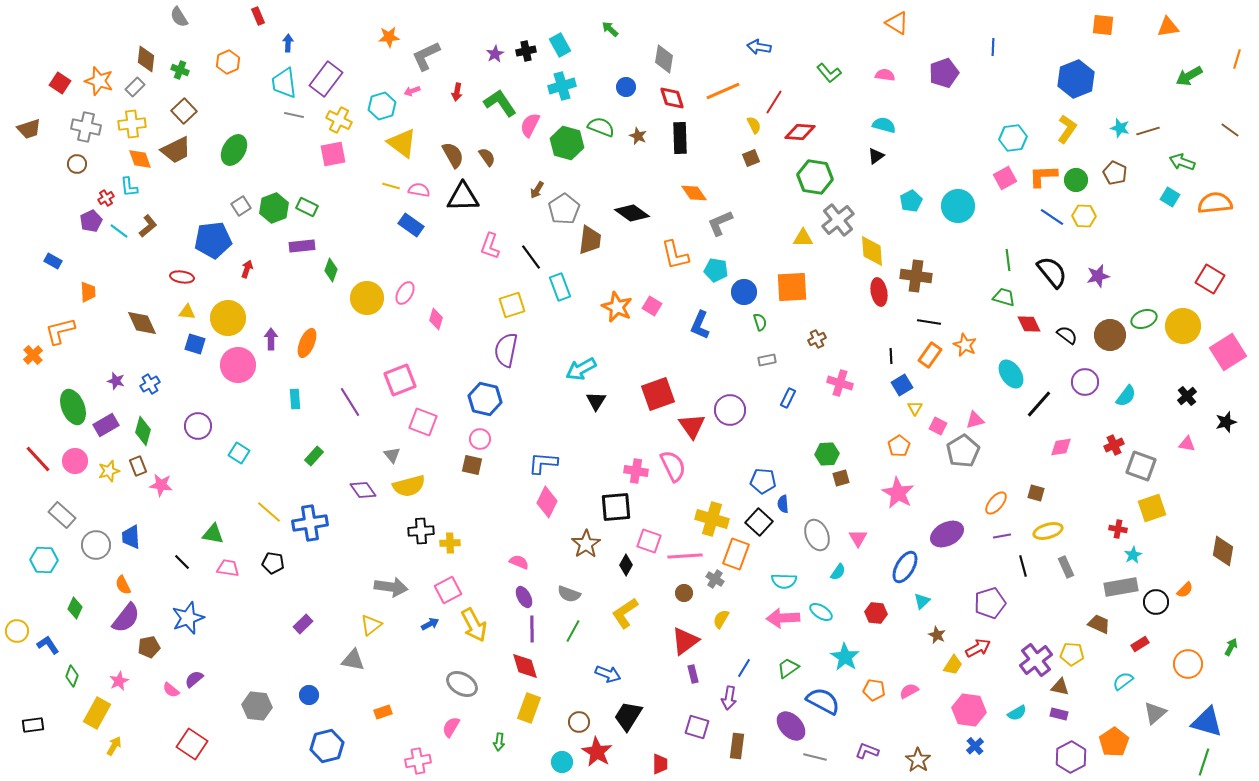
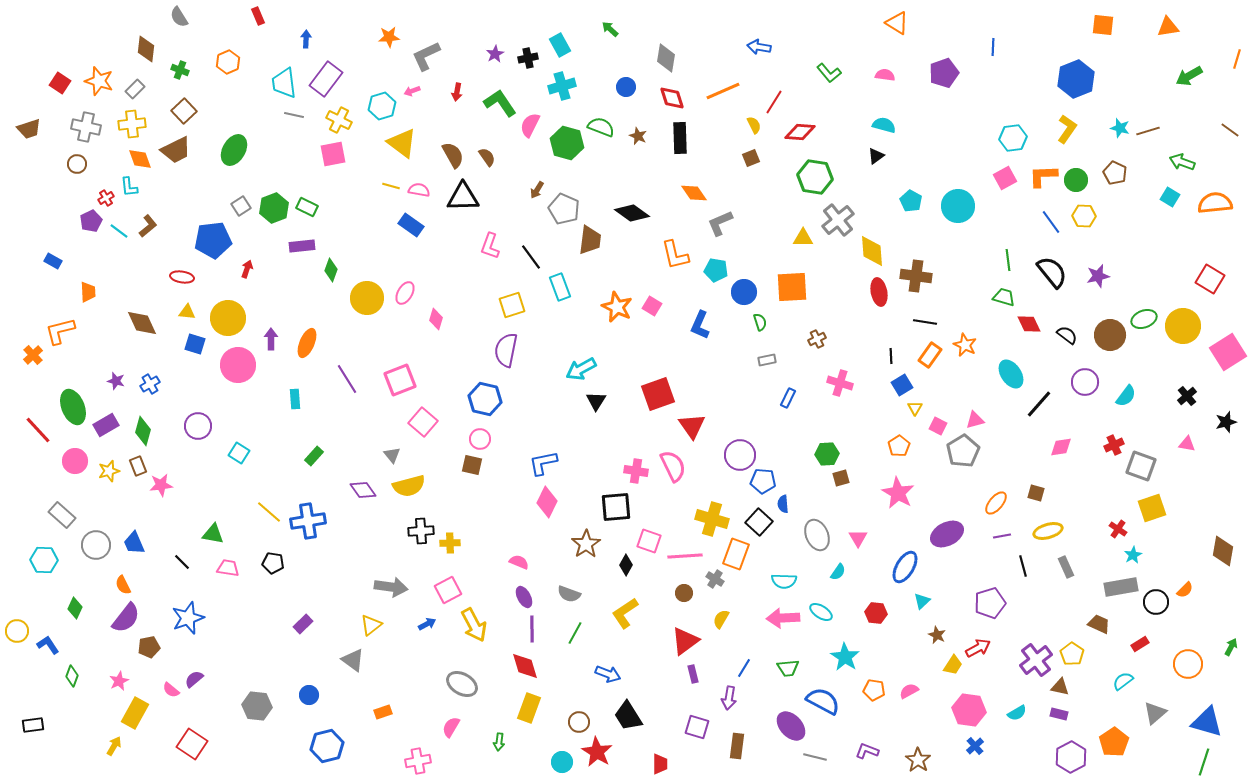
blue arrow at (288, 43): moved 18 px right, 4 px up
black cross at (526, 51): moved 2 px right, 7 px down
brown diamond at (146, 59): moved 10 px up
gray diamond at (664, 59): moved 2 px right, 1 px up
gray rectangle at (135, 87): moved 2 px down
cyan pentagon at (911, 201): rotated 15 degrees counterclockwise
gray pentagon at (564, 209): rotated 16 degrees counterclockwise
blue line at (1052, 217): moved 1 px left, 5 px down; rotated 20 degrees clockwise
black line at (929, 322): moved 4 px left
purple line at (350, 402): moved 3 px left, 23 px up
purple circle at (730, 410): moved 10 px right, 45 px down
pink square at (423, 422): rotated 20 degrees clockwise
red line at (38, 459): moved 29 px up
blue L-shape at (543, 463): rotated 16 degrees counterclockwise
pink star at (161, 485): rotated 15 degrees counterclockwise
blue cross at (310, 523): moved 2 px left, 2 px up
red cross at (1118, 529): rotated 24 degrees clockwise
blue trapezoid at (131, 537): moved 3 px right, 6 px down; rotated 20 degrees counterclockwise
blue arrow at (430, 624): moved 3 px left
green line at (573, 631): moved 2 px right, 2 px down
yellow pentagon at (1072, 654): rotated 30 degrees clockwise
gray triangle at (353, 660): rotated 25 degrees clockwise
green trapezoid at (788, 668): rotated 150 degrees counterclockwise
yellow rectangle at (97, 713): moved 38 px right
black trapezoid at (628, 716): rotated 64 degrees counterclockwise
